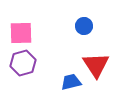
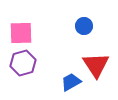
blue trapezoid: rotated 15 degrees counterclockwise
